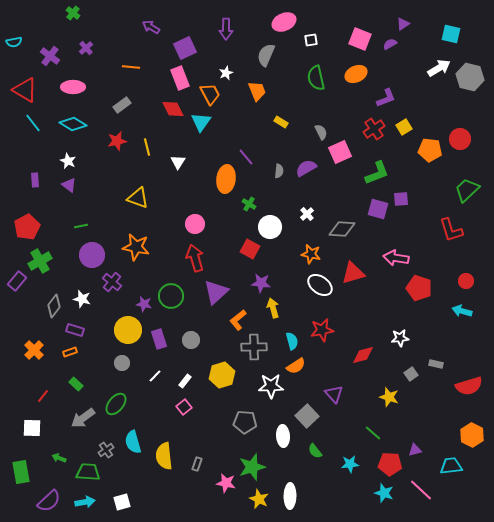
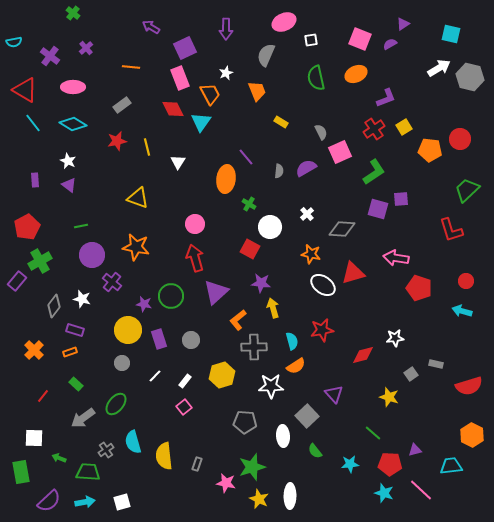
green L-shape at (377, 173): moved 3 px left, 1 px up; rotated 12 degrees counterclockwise
white ellipse at (320, 285): moved 3 px right
white star at (400, 338): moved 5 px left
white square at (32, 428): moved 2 px right, 10 px down
